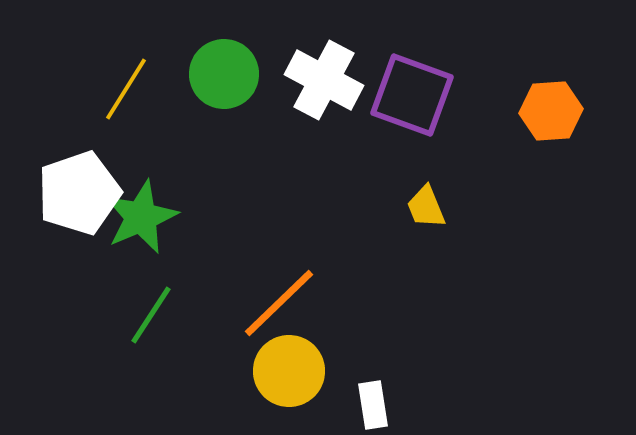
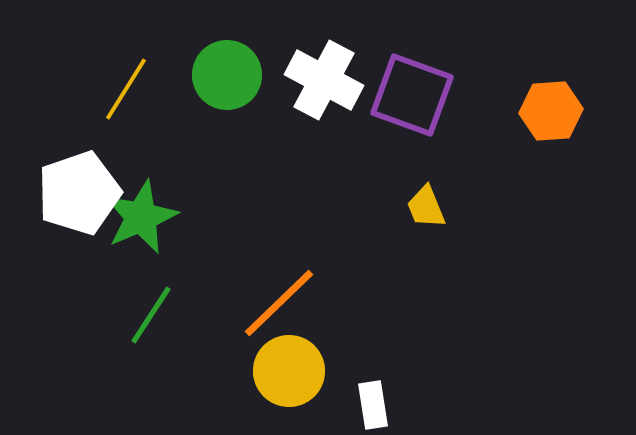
green circle: moved 3 px right, 1 px down
